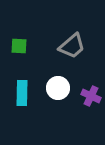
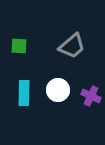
white circle: moved 2 px down
cyan rectangle: moved 2 px right
